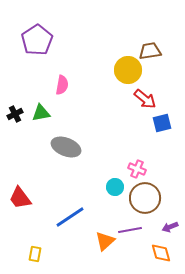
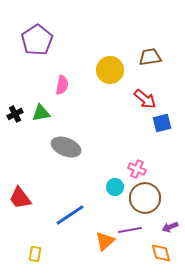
brown trapezoid: moved 6 px down
yellow circle: moved 18 px left
blue line: moved 2 px up
